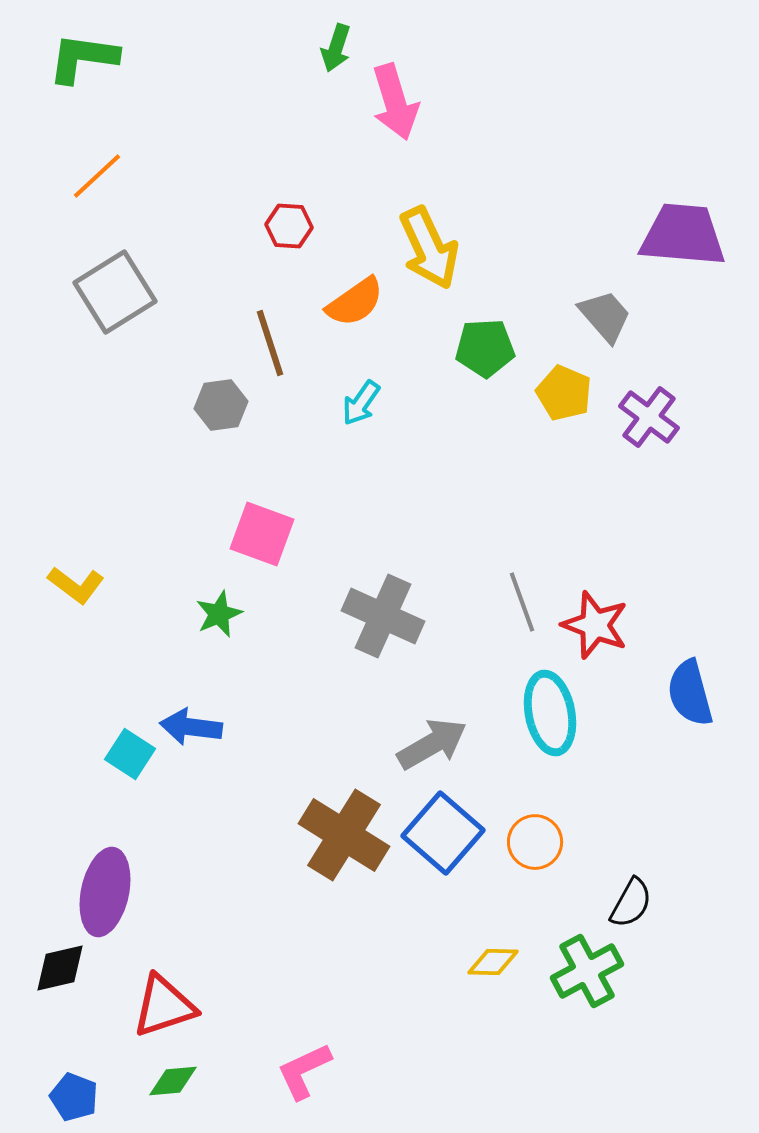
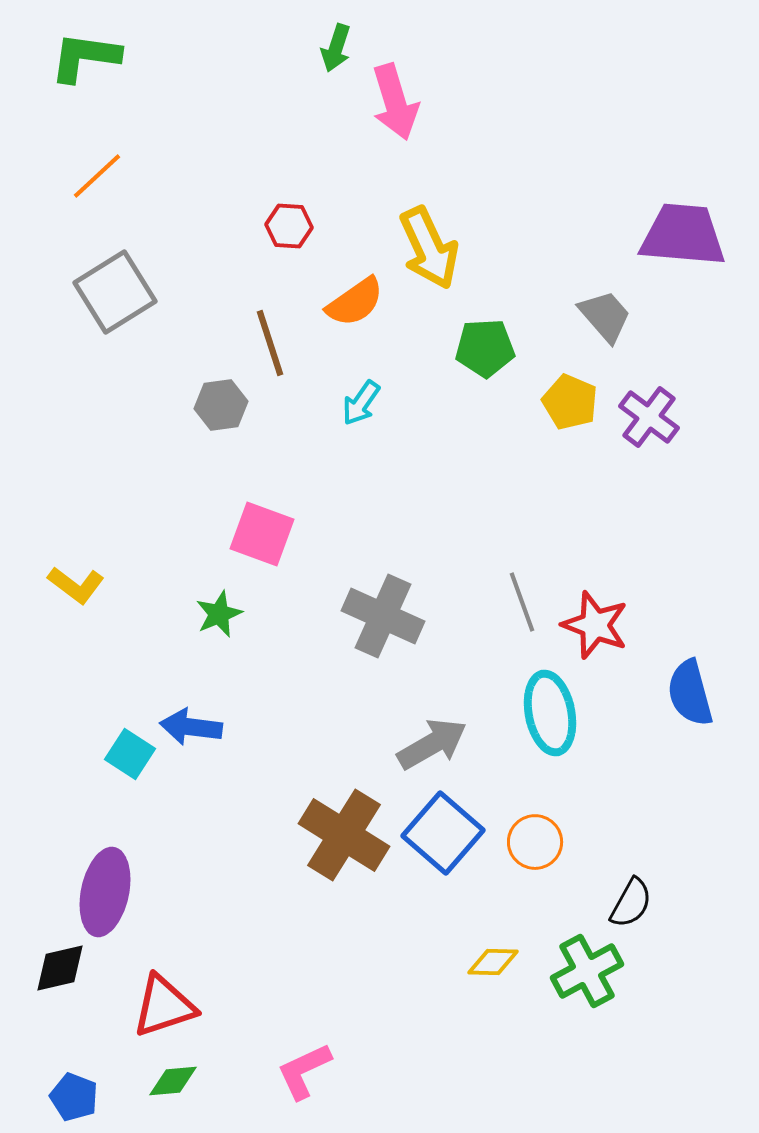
green L-shape: moved 2 px right, 1 px up
yellow pentagon: moved 6 px right, 9 px down
